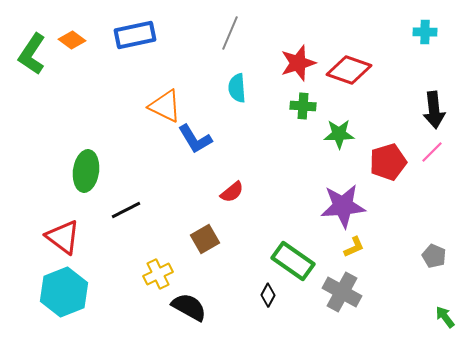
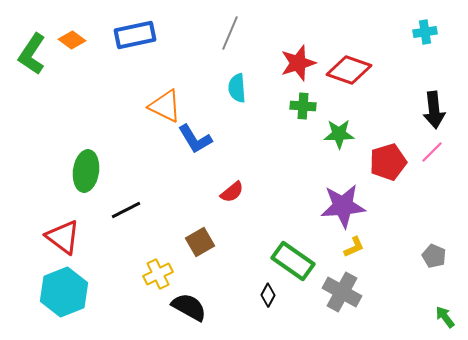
cyan cross: rotated 10 degrees counterclockwise
brown square: moved 5 px left, 3 px down
